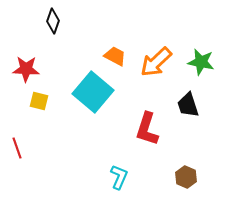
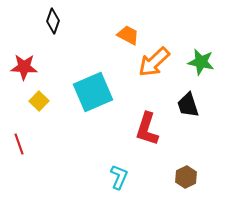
orange trapezoid: moved 13 px right, 21 px up
orange arrow: moved 2 px left
red star: moved 2 px left, 2 px up
cyan square: rotated 27 degrees clockwise
yellow square: rotated 30 degrees clockwise
red line: moved 2 px right, 4 px up
brown hexagon: rotated 10 degrees clockwise
